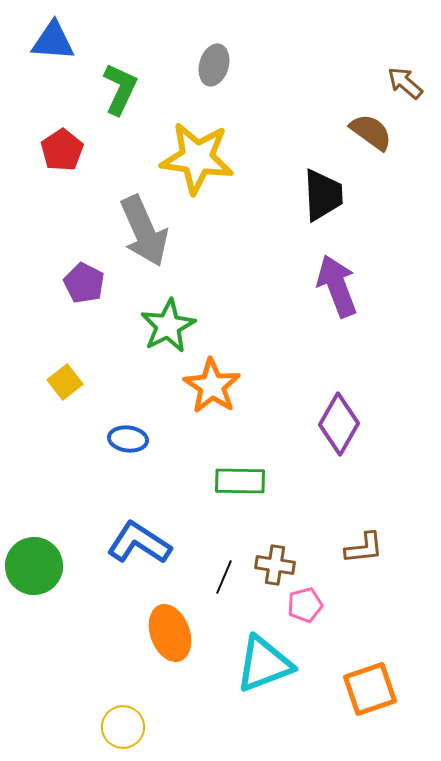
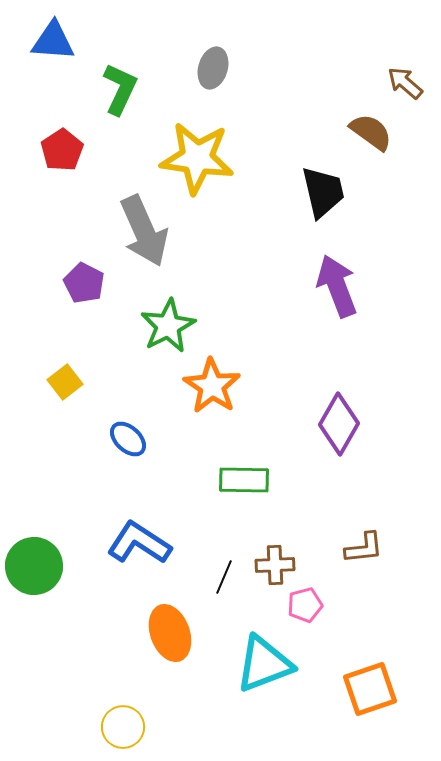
gray ellipse: moved 1 px left, 3 px down
black trapezoid: moved 3 px up; rotated 10 degrees counterclockwise
blue ellipse: rotated 36 degrees clockwise
green rectangle: moved 4 px right, 1 px up
brown cross: rotated 12 degrees counterclockwise
